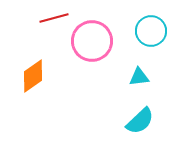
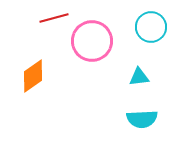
cyan circle: moved 4 px up
cyan semicircle: moved 2 px right, 2 px up; rotated 40 degrees clockwise
